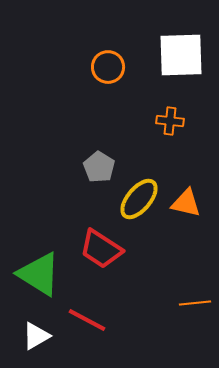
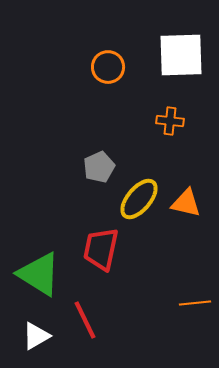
gray pentagon: rotated 16 degrees clockwise
red trapezoid: rotated 69 degrees clockwise
red line: moved 2 px left; rotated 36 degrees clockwise
